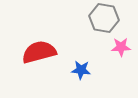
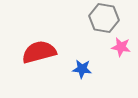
pink star: rotated 12 degrees clockwise
blue star: moved 1 px right, 1 px up
